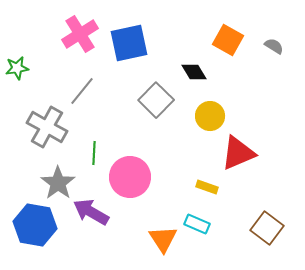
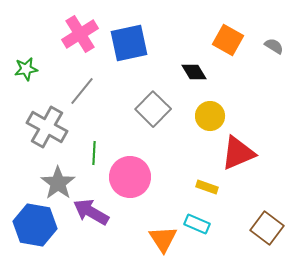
green star: moved 9 px right, 1 px down
gray square: moved 3 px left, 9 px down
